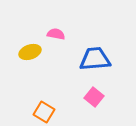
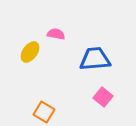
yellow ellipse: rotated 35 degrees counterclockwise
pink square: moved 9 px right
